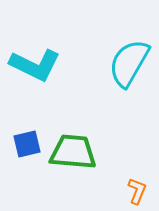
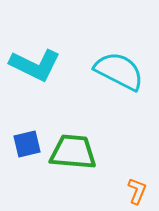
cyan semicircle: moved 10 px left, 8 px down; rotated 87 degrees clockwise
